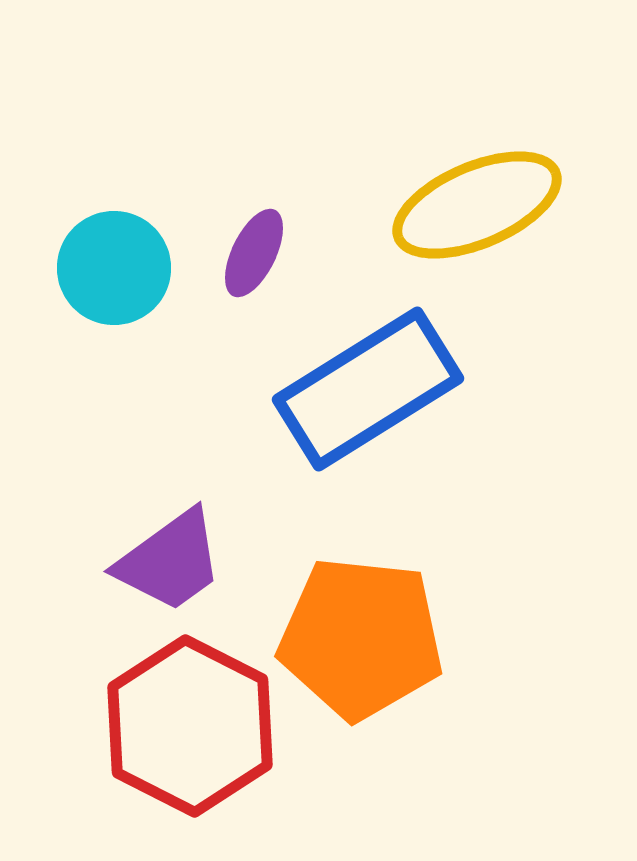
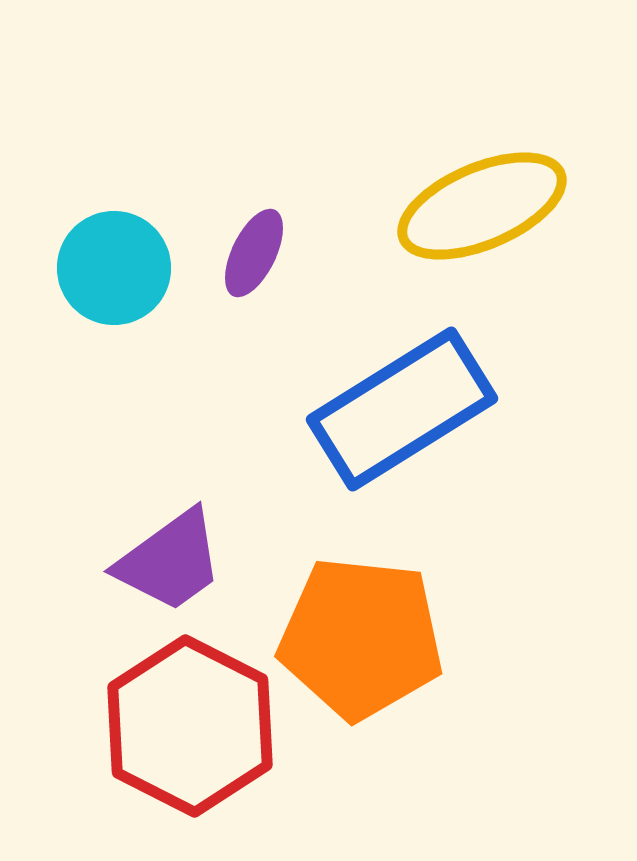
yellow ellipse: moved 5 px right, 1 px down
blue rectangle: moved 34 px right, 20 px down
